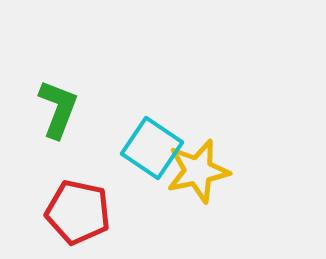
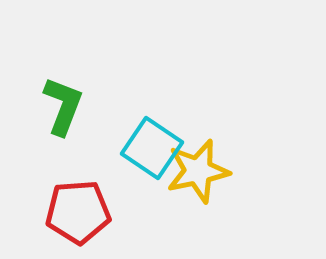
green L-shape: moved 5 px right, 3 px up
red pentagon: rotated 16 degrees counterclockwise
